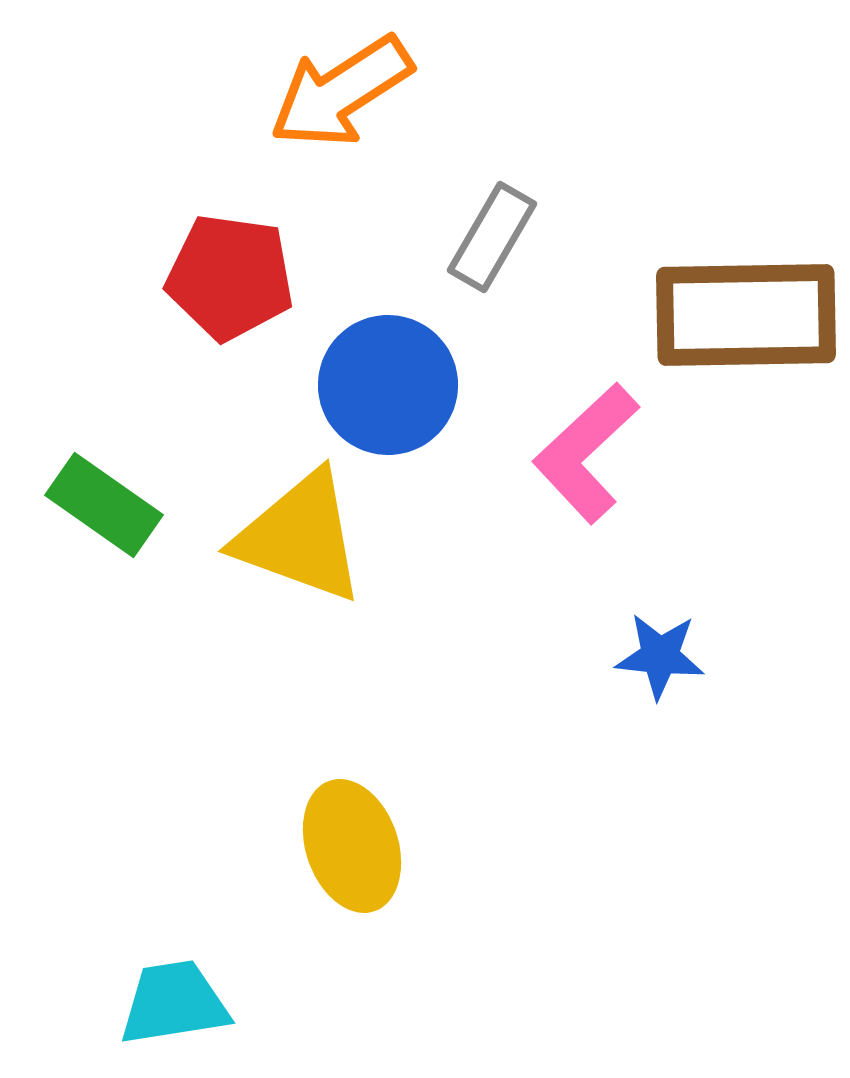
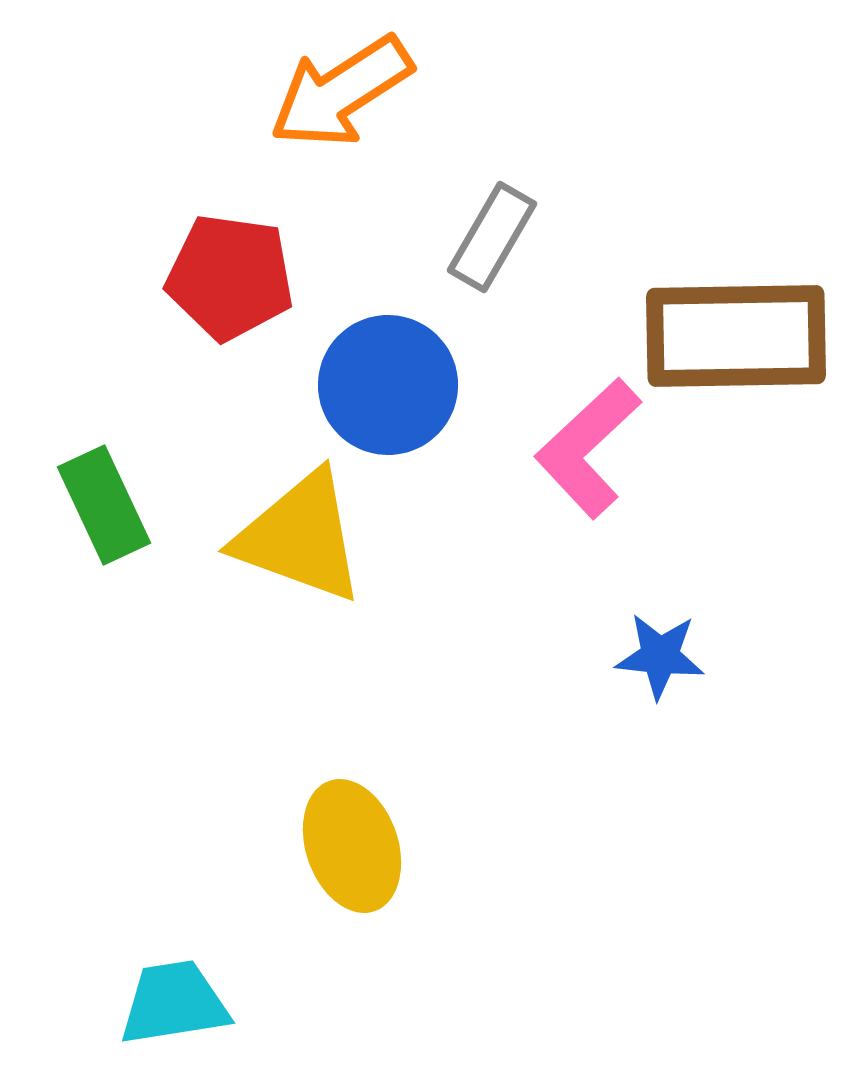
brown rectangle: moved 10 px left, 21 px down
pink L-shape: moved 2 px right, 5 px up
green rectangle: rotated 30 degrees clockwise
